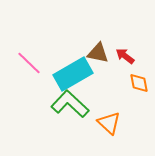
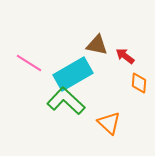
brown triangle: moved 1 px left, 8 px up
pink line: rotated 12 degrees counterclockwise
orange diamond: rotated 15 degrees clockwise
green L-shape: moved 4 px left, 3 px up
